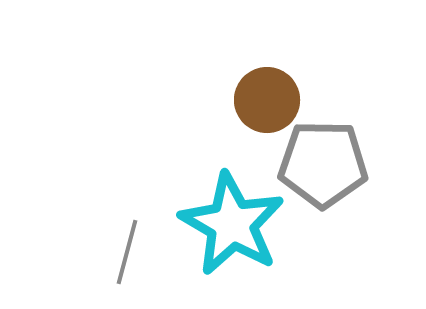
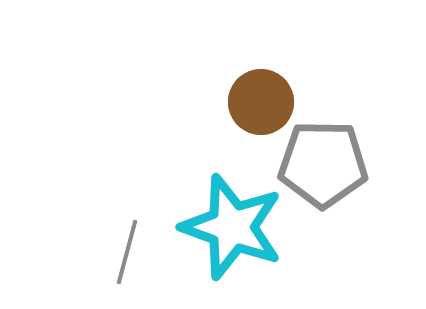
brown circle: moved 6 px left, 2 px down
cyan star: moved 3 px down; rotated 10 degrees counterclockwise
